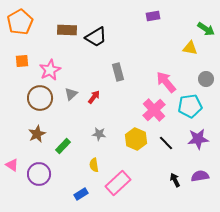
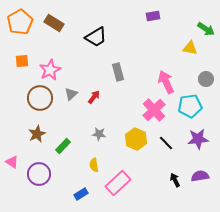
brown rectangle: moved 13 px left, 7 px up; rotated 30 degrees clockwise
pink arrow: rotated 15 degrees clockwise
pink triangle: moved 3 px up
